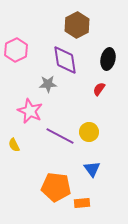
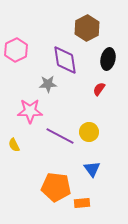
brown hexagon: moved 10 px right, 3 px down
pink star: rotated 25 degrees counterclockwise
